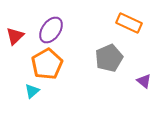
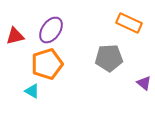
red triangle: rotated 30 degrees clockwise
gray pentagon: rotated 20 degrees clockwise
orange pentagon: rotated 12 degrees clockwise
purple triangle: moved 2 px down
cyan triangle: rotated 49 degrees counterclockwise
